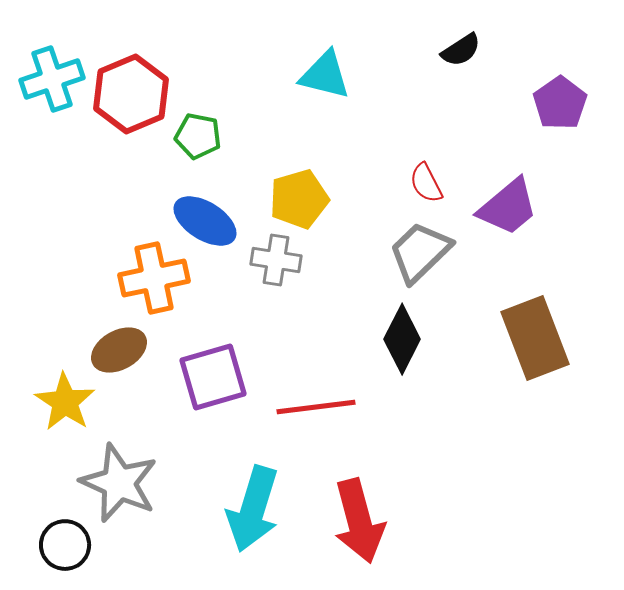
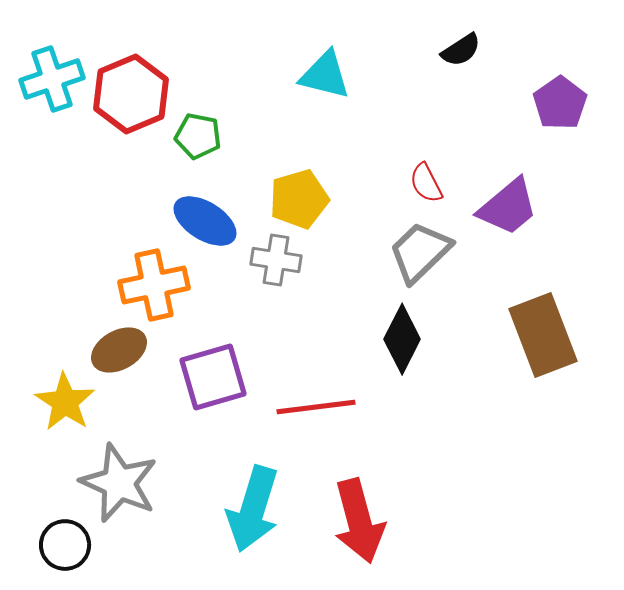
orange cross: moved 7 px down
brown rectangle: moved 8 px right, 3 px up
